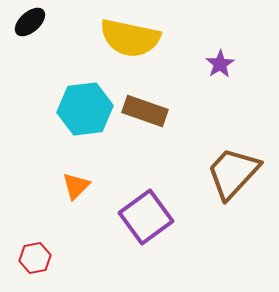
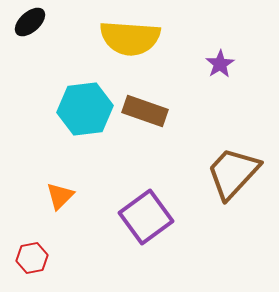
yellow semicircle: rotated 8 degrees counterclockwise
orange triangle: moved 16 px left, 10 px down
red hexagon: moved 3 px left
